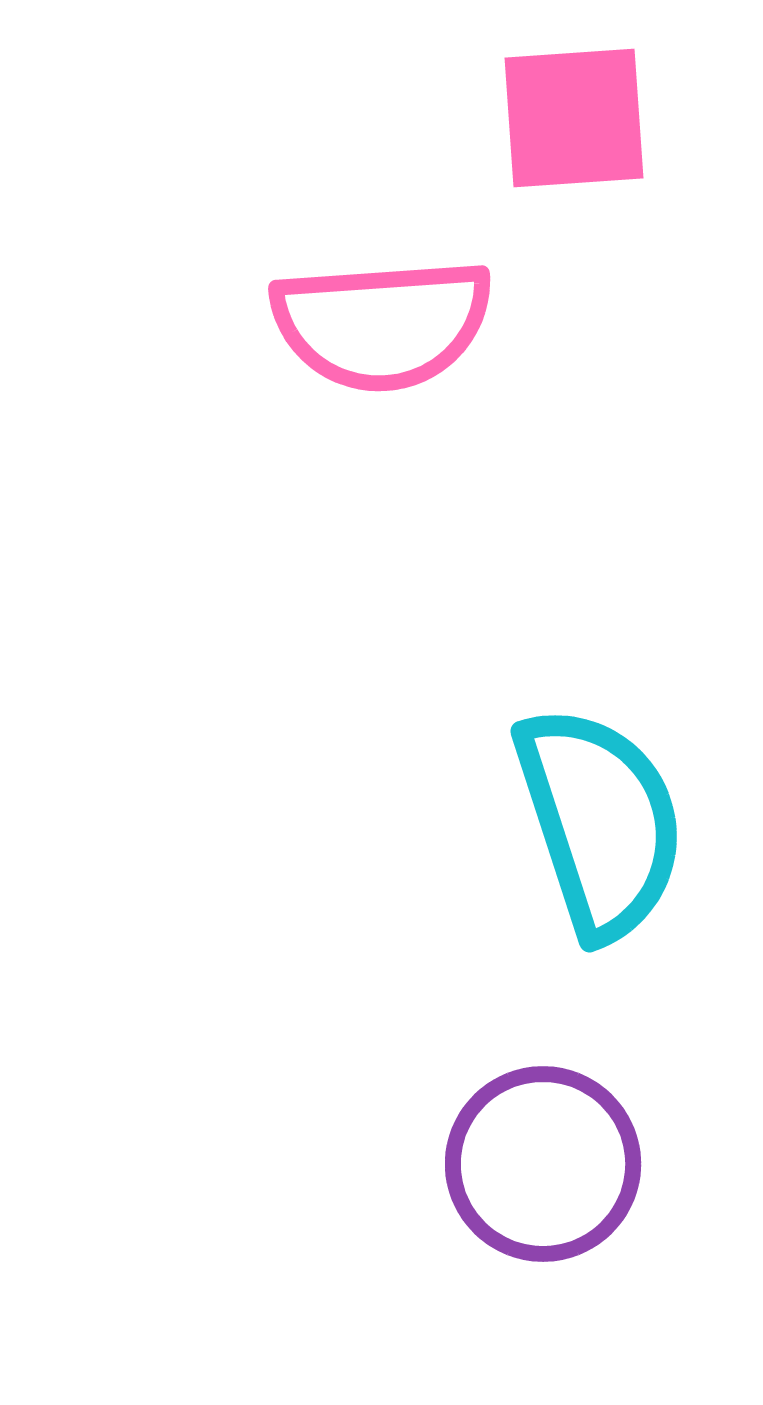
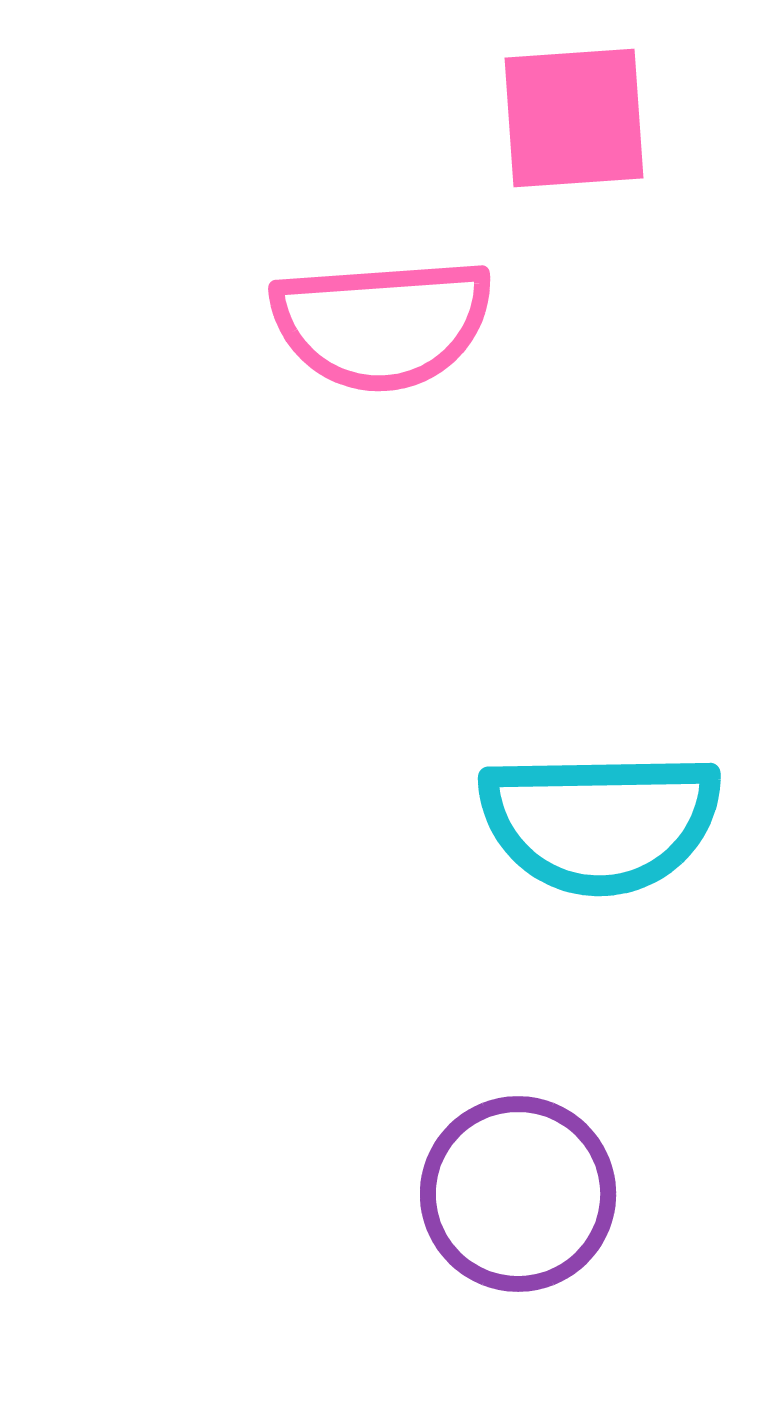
cyan semicircle: rotated 107 degrees clockwise
purple circle: moved 25 px left, 30 px down
